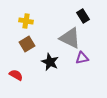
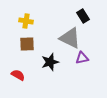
brown square: rotated 28 degrees clockwise
black star: rotated 30 degrees clockwise
red semicircle: moved 2 px right
